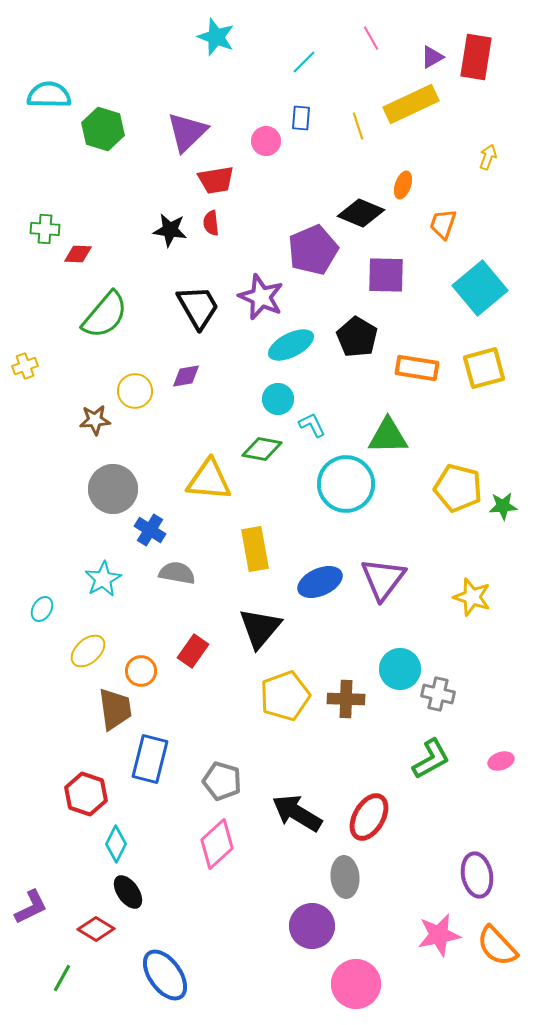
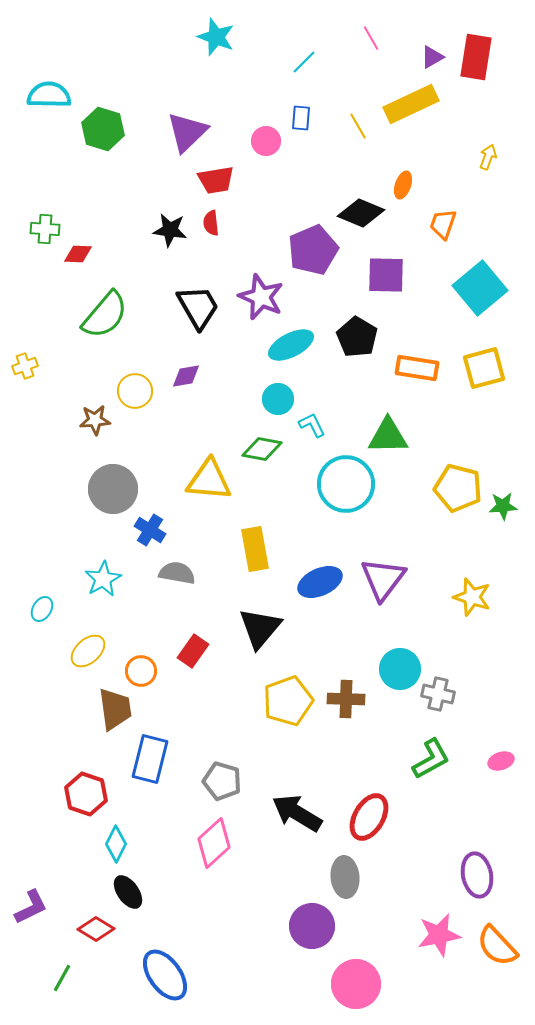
yellow line at (358, 126): rotated 12 degrees counterclockwise
yellow pentagon at (285, 696): moved 3 px right, 5 px down
pink diamond at (217, 844): moved 3 px left, 1 px up
